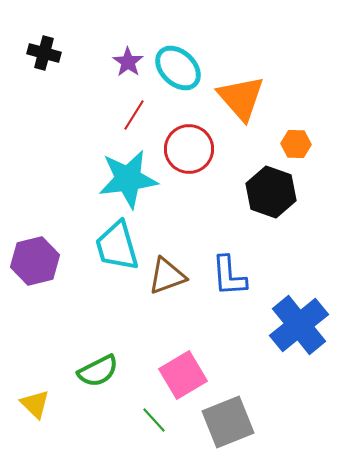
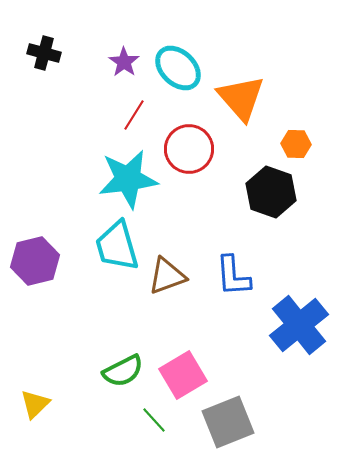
purple star: moved 4 px left
blue L-shape: moved 4 px right
green semicircle: moved 25 px right
yellow triangle: rotated 32 degrees clockwise
